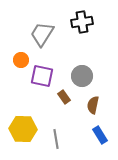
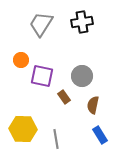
gray trapezoid: moved 1 px left, 10 px up
